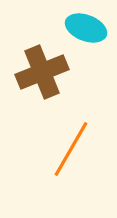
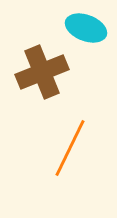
orange line: moved 1 px left, 1 px up; rotated 4 degrees counterclockwise
